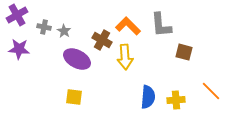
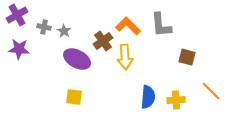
brown cross: moved 1 px right, 1 px down; rotated 24 degrees clockwise
brown square: moved 3 px right, 5 px down
